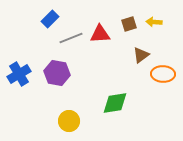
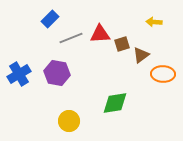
brown square: moved 7 px left, 20 px down
